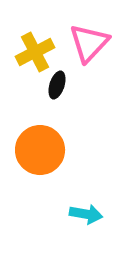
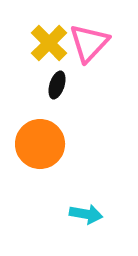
yellow cross: moved 14 px right, 9 px up; rotated 18 degrees counterclockwise
orange circle: moved 6 px up
